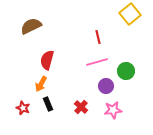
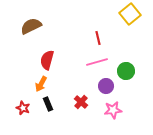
red line: moved 1 px down
red cross: moved 5 px up
